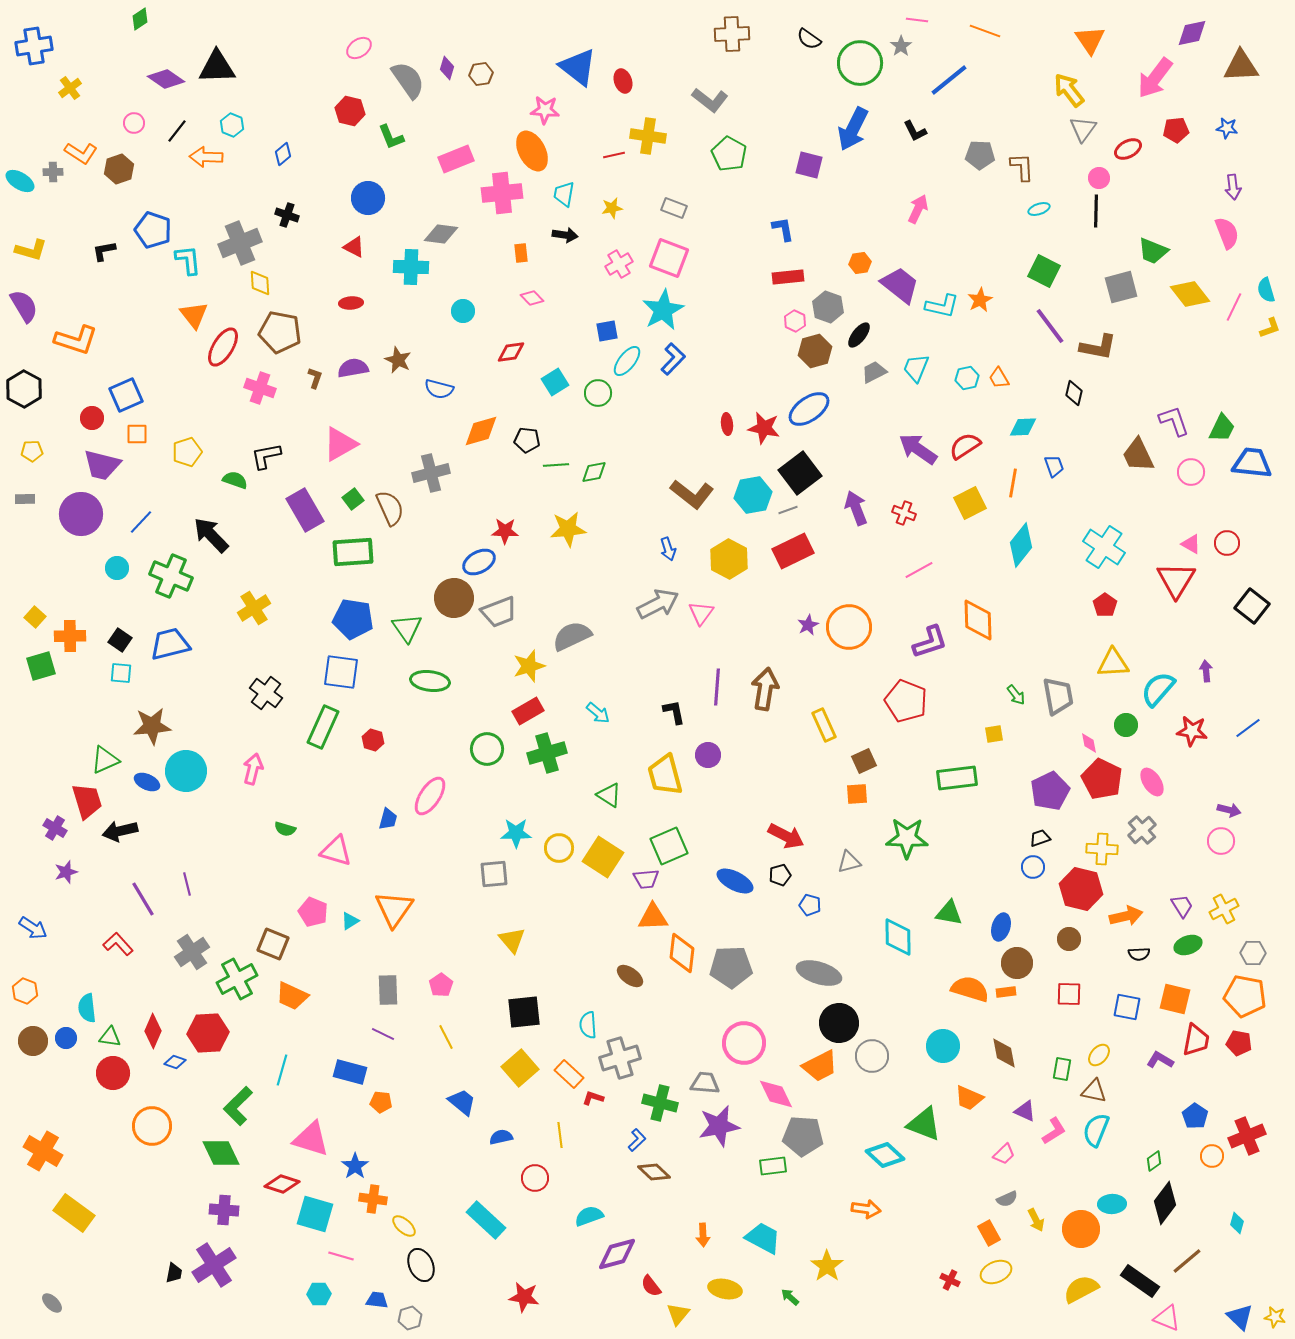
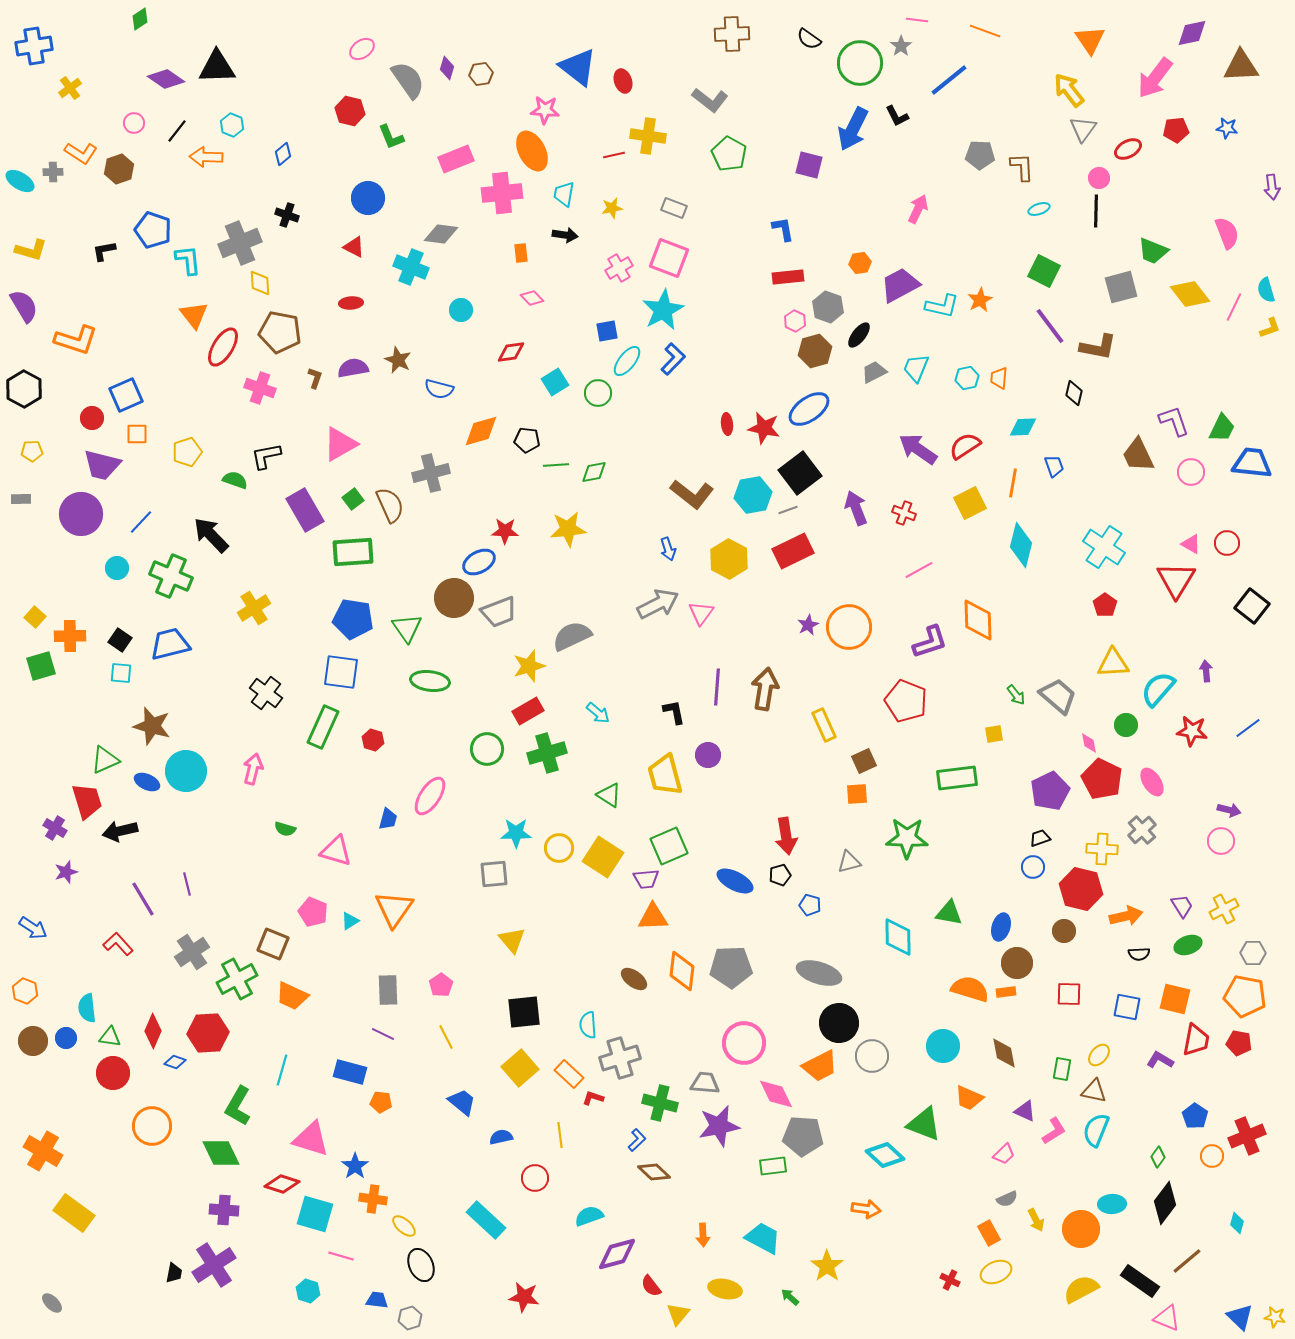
pink ellipse at (359, 48): moved 3 px right, 1 px down
black L-shape at (915, 131): moved 18 px left, 15 px up
purple arrow at (1233, 187): moved 39 px right
pink cross at (619, 264): moved 4 px down
cyan cross at (411, 267): rotated 20 degrees clockwise
purple trapezoid at (900, 285): rotated 66 degrees counterclockwise
cyan circle at (463, 311): moved 2 px left, 1 px up
orange trapezoid at (999, 378): rotated 35 degrees clockwise
gray rectangle at (25, 499): moved 4 px left
brown semicircle at (390, 508): moved 3 px up
cyan diamond at (1021, 545): rotated 24 degrees counterclockwise
gray trapezoid at (1058, 696): rotated 39 degrees counterclockwise
brown star at (152, 726): rotated 21 degrees clockwise
red arrow at (786, 836): rotated 54 degrees clockwise
brown circle at (1069, 939): moved 5 px left, 8 px up
orange diamond at (682, 953): moved 18 px down
brown ellipse at (630, 976): moved 4 px right, 3 px down
green L-shape at (238, 1106): rotated 15 degrees counterclockwise
green diamond at (1154, 1161): moved 4 px right, 4 px up; rotated 20 degrees counterclockwise
cyan hexagon at (319, 1294): moved 11 px left, 3 px up; rotated 20 degrees clockwise
